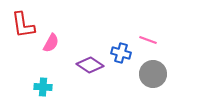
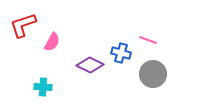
red L-shape: rotated 80 degrees clockwise
pink semicircle: moved 1 px right, 1 px up
purple diamond: rotated 8 degrees counterclockwise
